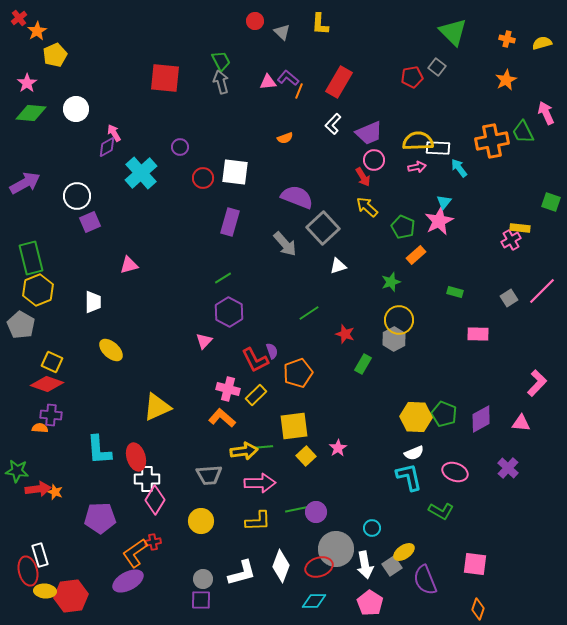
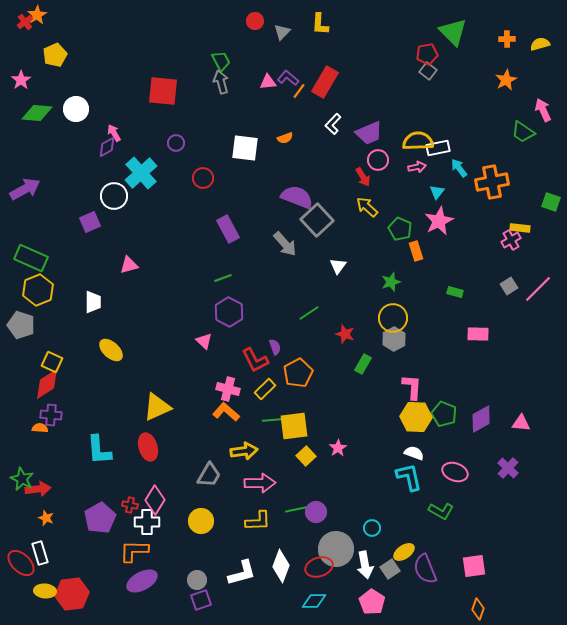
red cross at (19, 18): moved 6 px right, 4 px down
orange star at (37, 31): moved 16 px up
gray triangle at (282, 32): rotated 30 degrees clockwise
orange cross at (507, 39): rotated 14 degrees counterclockwise
yellow semicircle at (542, 43): moved 2 px left, 1 px down
gray square at (437, 67): moved 9 px left, 4 px down
red pentagon at (412, 77): moved 15 px right, 23 px up
red square at (165, 78): moved 2 px left, 13 px down
red rectangle at (339, 82): moved 14 px left
pink star at (27, 83): moved 6 px left, 3 px up
orange line at (299, 91): rotated 14 degrees clockwise
green diamond at (31, 113): moved 6 px right
pink arrow at (546, 113): moved 3 px left, 3 px up
green trapezoid at (523, 132): rotated 30 degrees counterclockwise
orange cross at (492, 141): moved 41 px down
purple circle at (180, 147): moved 4 px left, 4 px up
white rectangle at (438, 148): rotated 15 degrees counterclockwise
pink circle at (374, 160): moved 4 px right
white square at (235, 172): moved 10 px right, 24 px up
purple arrow at (25, 183): moved 6 px down
white circle at (77, 196): moved 37 px right
cyan triangle at (444, 202): moved 7 px left, 10 px up
purple rectangle at (230, 222): moved 2 px left, 7 px down; rotated 44 degrees counterclockwise
green pentagon at (403, 227): moved 3 px left, 2 px down
gray square at (323, 228): moved 6 px left, 8 px up
orange rectangle at (416, 255): moved 4 px up; rotated 66 degrees counterclockwise
green rectangle at (31, 258): rotated 52 degrees counterclockwise
white triangle at (338, 266): rotated 36 degrees counterclockwise
green line at (223, 278): rotated 12 degrees clockwise
pink line at (542, 291): moved 4 px left, 2 px up
gray square at (509, 298): moved 12 px up
yellow circle at (399, 320): moved 6 px left, 2 px up
gray pentagon at (21, 325): rotated 12 degrees counterclockwise
pink triangle at (204, 341): rotated 30 degrees counterclockwise
purple semicircle at (272, 351): moved 3 px right, 4 px up
orange pentagon at (298, 373): rotated 8 degrees counterclockwise
pink L-shape at (537, 383): moved 125 px left, 4 px down; rotated 40 degrees counterclockwise
red diamond at (47, 384): rotated 52 degrees counterclockwise
yellow rectangle at (256, 395): moved 9 px right, 6 px up
orange L-shape at (222, 418): moved 4 px right, 6 px up
green line at (263, 447): moved 9 px right, 27 px up
white semicircle at (414, 453): rotated 138 degrees counterclockwise
red ellipse at (136, 457): moved 12 px right, 10 px up
green star at (17, 471): moved 5 px right, 8 px down; rotated 20 degrees clockwise
gray trapezoid at (209, 475): rotated 56 degrees counterclockwise
white cross at (147, 479): moved 43 px down
orange star at (55, 492): moved 9 px left, 26 px down
purple pentagon at (100, 518): rotated 28 degrees counterclockwise
red cross at (153, 542): moved 23 px left, 37 px up; rotated 21 degrees clockwise
orange L-shape at (135, 553): moved 1 px left, 2 px up; rotated 36 degrees clockwise
white rectangle at (40, 555): moved 2 px up
pink square at (475, 564): moved 1 px left, 2 px down; rotated 15 degrees counterclockwise
gray square at (392, 566): moved 2 px left, 3 px down
red ellipse at (28, 571): moved 7 px left, 8 px up; rotated 32 degrees counterclockwise
gray circle at (203, 579): moved 6 px left, 1 px down
purple semicircle at (425, 580): moved 11 px up
purple ellipse at (128, 581): moved 14 px right
red hexagon at (71, 596): moved 1 px right, 2 px up
purple square at (201, 600): rotated 20 degrees counterclockwise
pink pentagon at (370, 603): moved 2 px right, 1 px up
